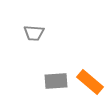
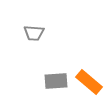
orange rectangle: moved 1 px left
